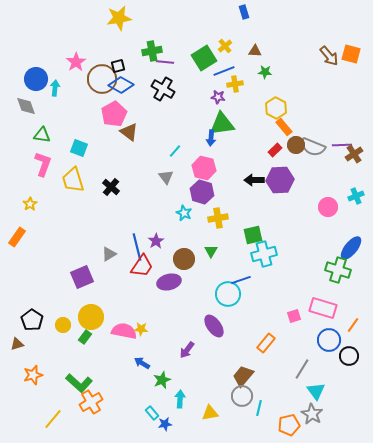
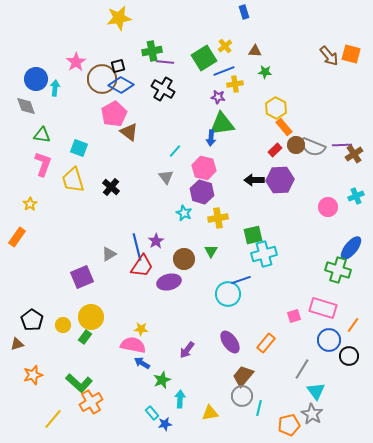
purple ellipse at (214, 326): moved 16 px right, 16 px down
pink semicircle at (124, 331): moved 9 px right, 14 px down
